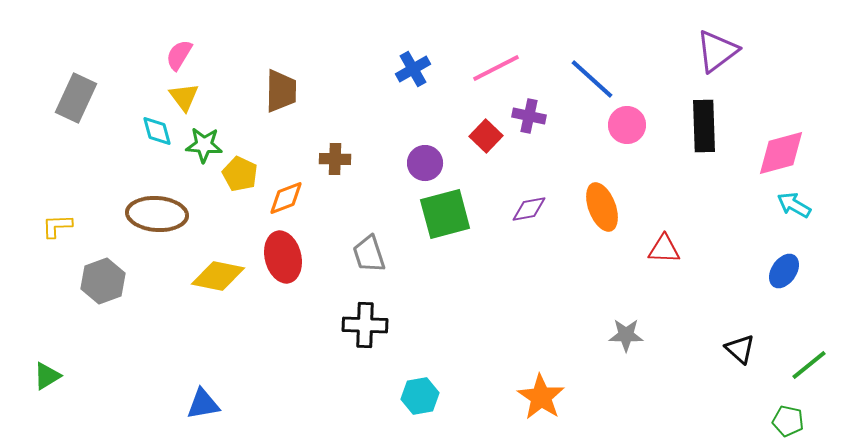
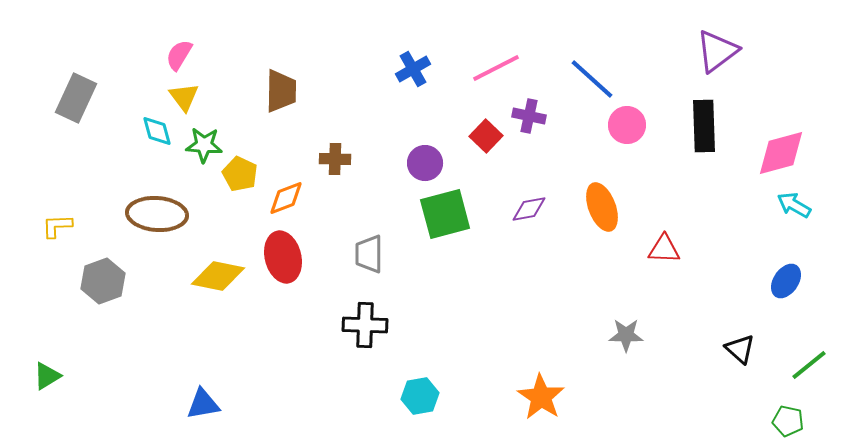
gray trapezoid: rotated 18 degrees clockwise
blue ellipse: moved 2 px right, 10 px down
